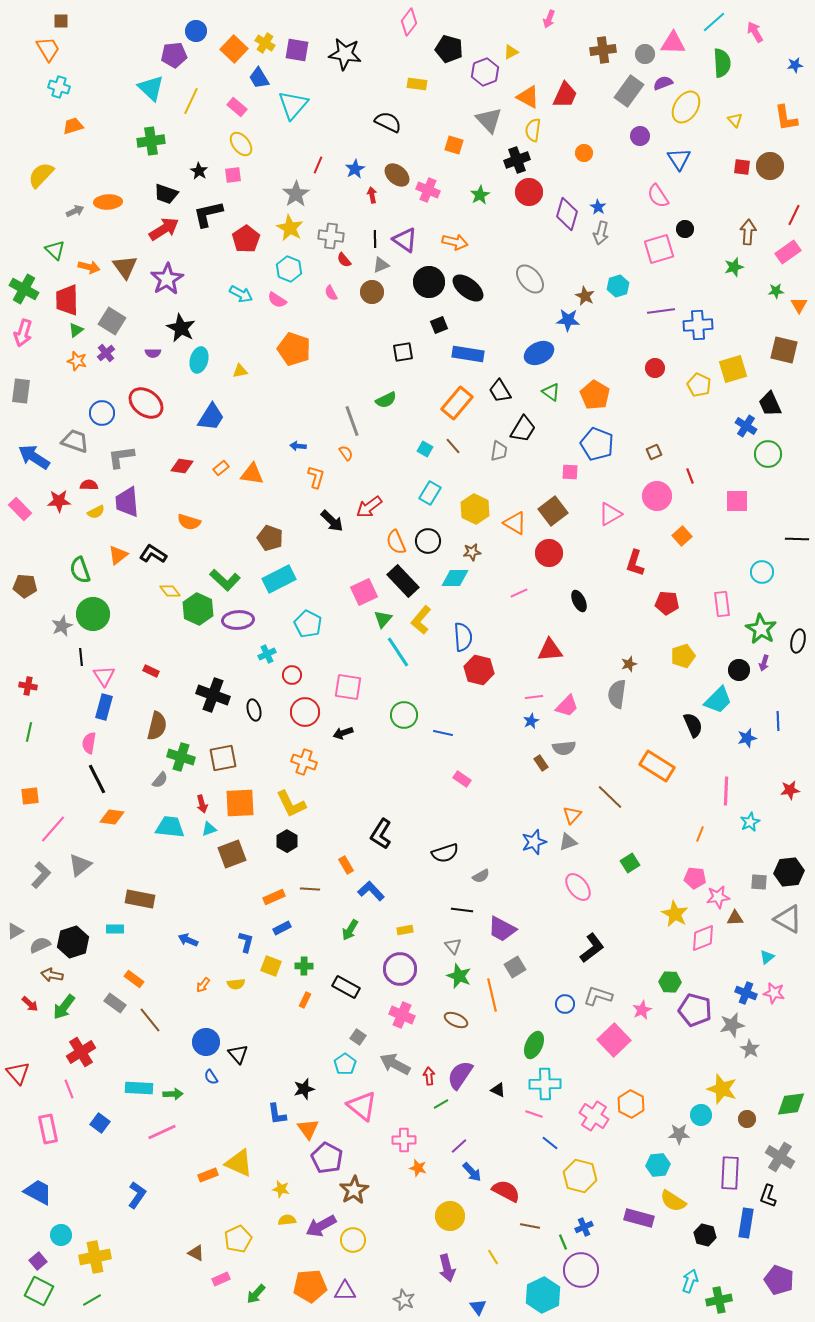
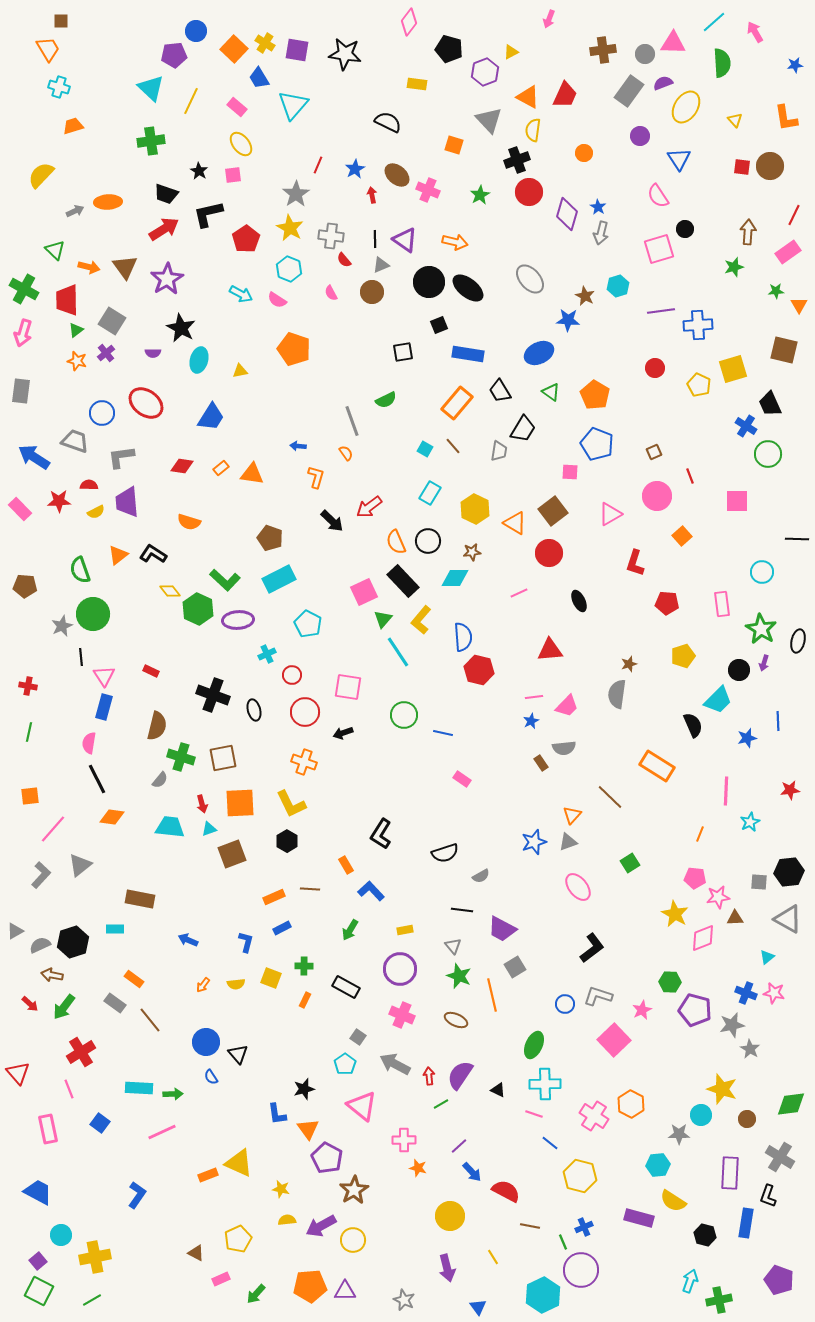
yellow square at (271, 966): moved 12 px down
